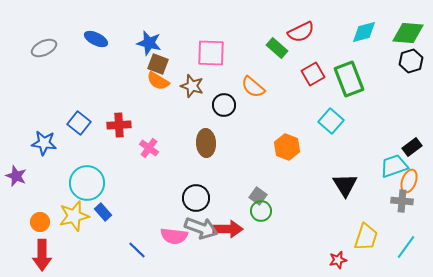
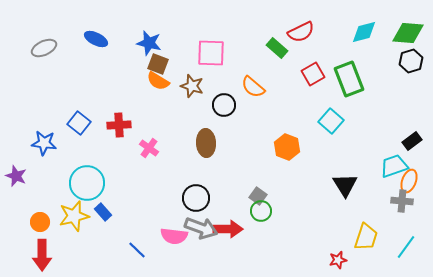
black rectangle at (412, 147): moved 6 px up
